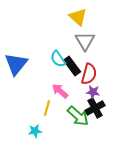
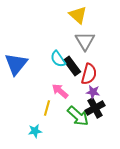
yellow triangle: moved 2 px up
